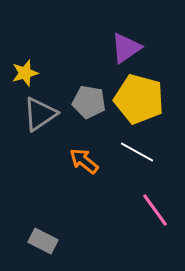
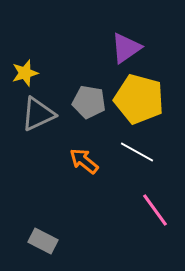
gray triangle: moved 2 px left; rotated 9 degrees clockwise
